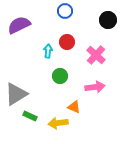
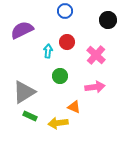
purple semicircle: moved 3 px right, 5 px down
gray triangle: moved 8 px right, 2 px up
